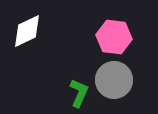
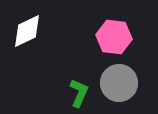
gray circle: moved 5 px right, 3 px down
